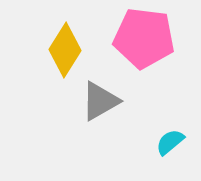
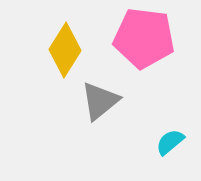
gray triangle: rotated 9 degrees counterclockwise
